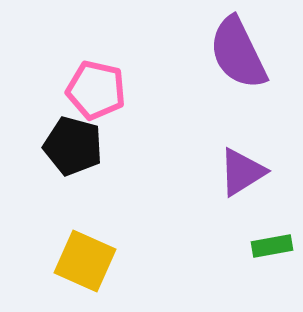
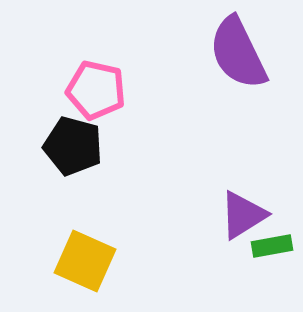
purple triangle: moved 1 px right, 43 px down
